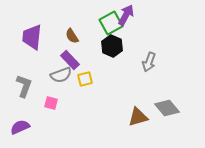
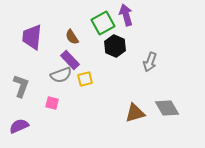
purple arrow: rotated 45 degrees counterclockwise
green square: moved 8 px left
brown semicircle: moved 1 px down
black hexagon: moved 3 px right
gray arrow: moved 1 px right
gray L-shape: moved 3 px left
pink square: moved 1 px right
gray diamond: rotated 10 degrees clockwise
brown triangle: moved 3 px left, 4 px up
purple semicircle: moved 1 px left, 1 px up
